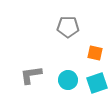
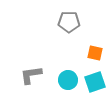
gray pentagon: moved 1 px right, 5 px up
cyan square: moved 2 px left, 1 px up
